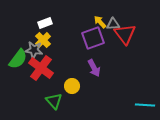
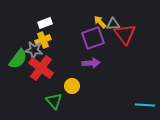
yellow cross: rotated 21 degrees clockwise
purple arrow: moved 3 px left, 5 px up; rotated 66 degrees counterclockwise
